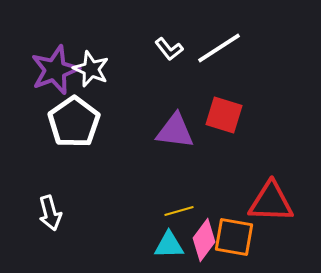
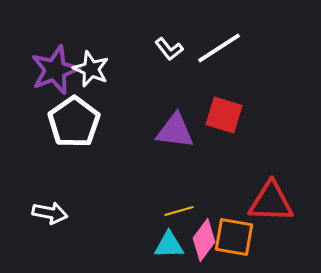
white arrow: rotated 64 degrees counterclockwise
